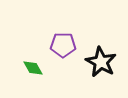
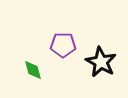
green diamond: moved 2 px down; rotated 15 degrees clockwise
